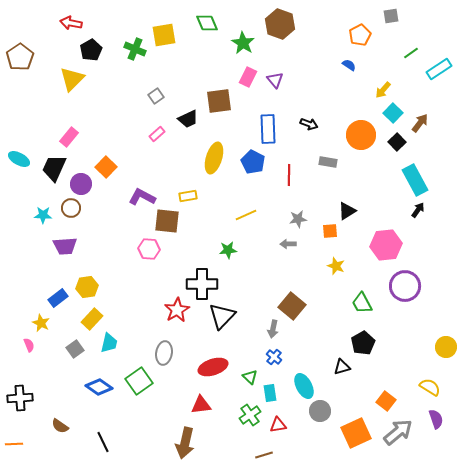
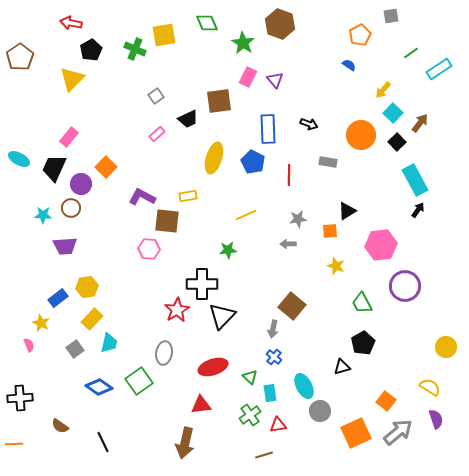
pink hexagon at (386, 245): moved 5 px left
